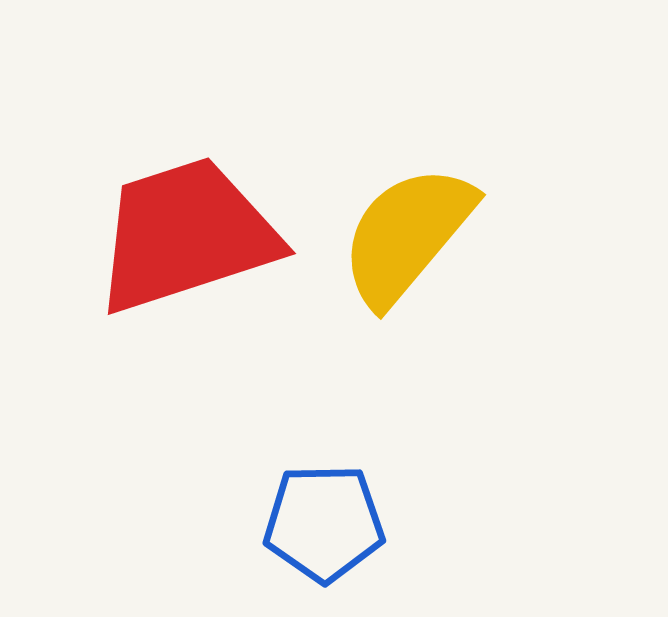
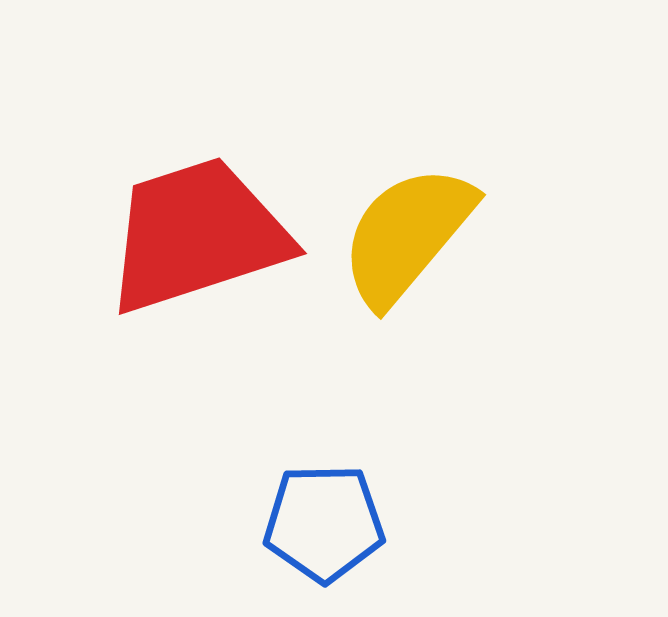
red trapezoid: moved 11 px right
